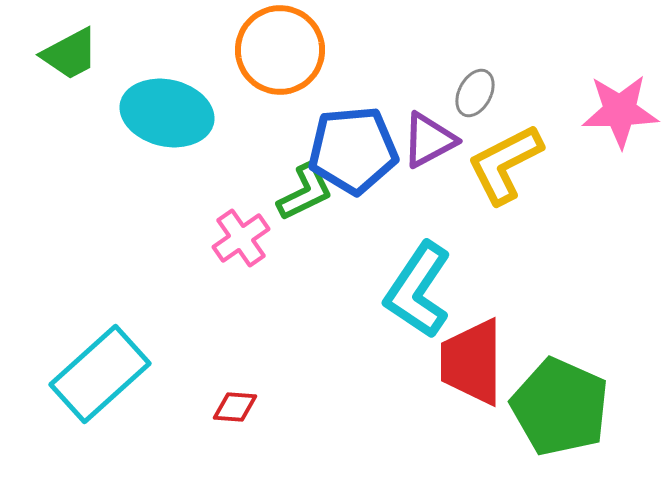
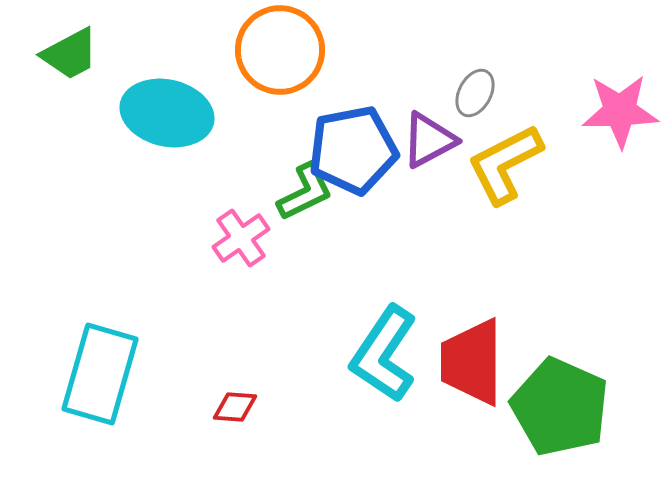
blue pentagon: rotated 6 degrees counterclockwise
cyan L-shape: moved 34 px left, 64 px down
cyan rectangle: rotated 32 degrees counterclockwise
